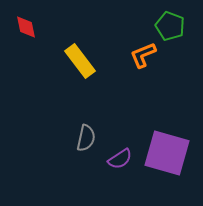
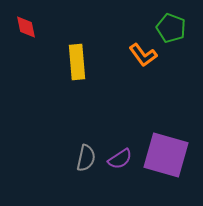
green pentagon: moved 1 px right, 2 px down
orange L-shape: rotated 104 degrees counterclockwise
yellow rectangle: moved 3 px left, 1 px down; rotated 32 degrees clockwise
gray semicircle: moved 20 px down
purple square: moved 1 px left, 2 px down
